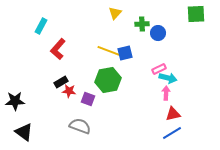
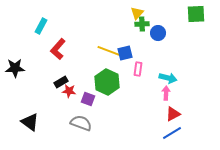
yellow triangle: moved 22 px right
pink rectangle: moved 21 px left; rotated 56 degrees counterclockwise
green hexagon: moved 1 px left, 2 px down; rotated 25 degrees counterclockwise
black star: moved 33 px up
red triangle: rotated 14 degrees counterclockwise
gray semicircle: moved 1 px right, 3 px up
black triangle: moved 6 px right, 10 px up
